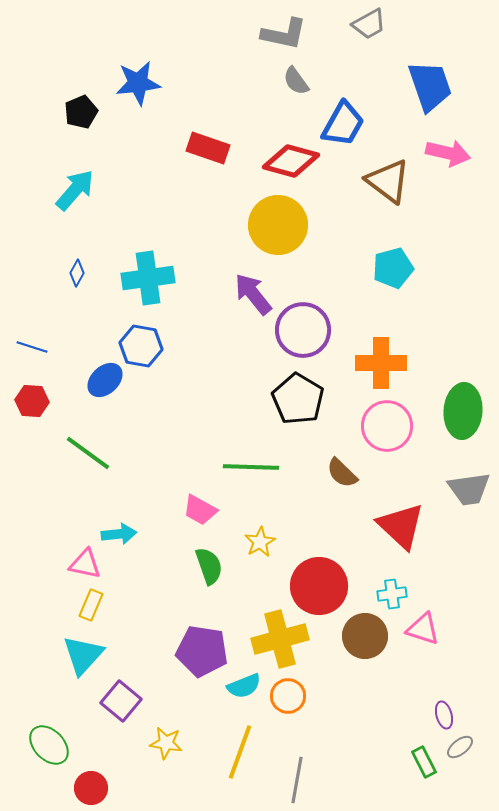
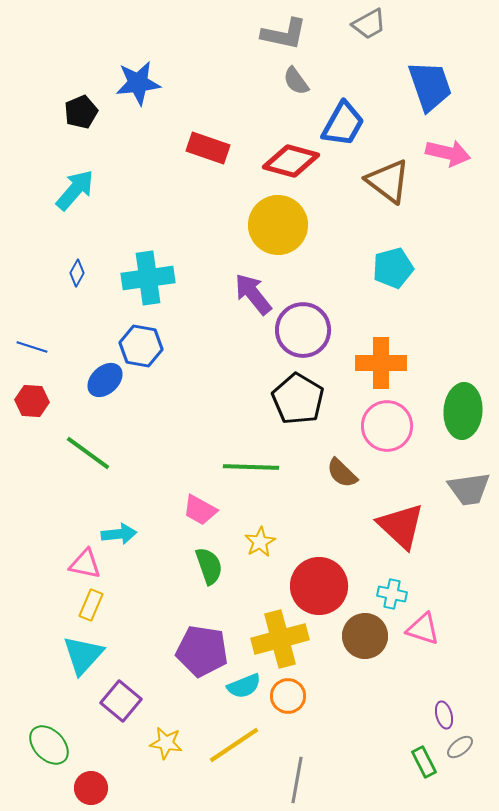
cyan cross at (392, 594): rotated 20 degrees clockwise
yellow line at (240, 752): moved 6 px left, 7 px up; rotated 36 degrees clockwise
